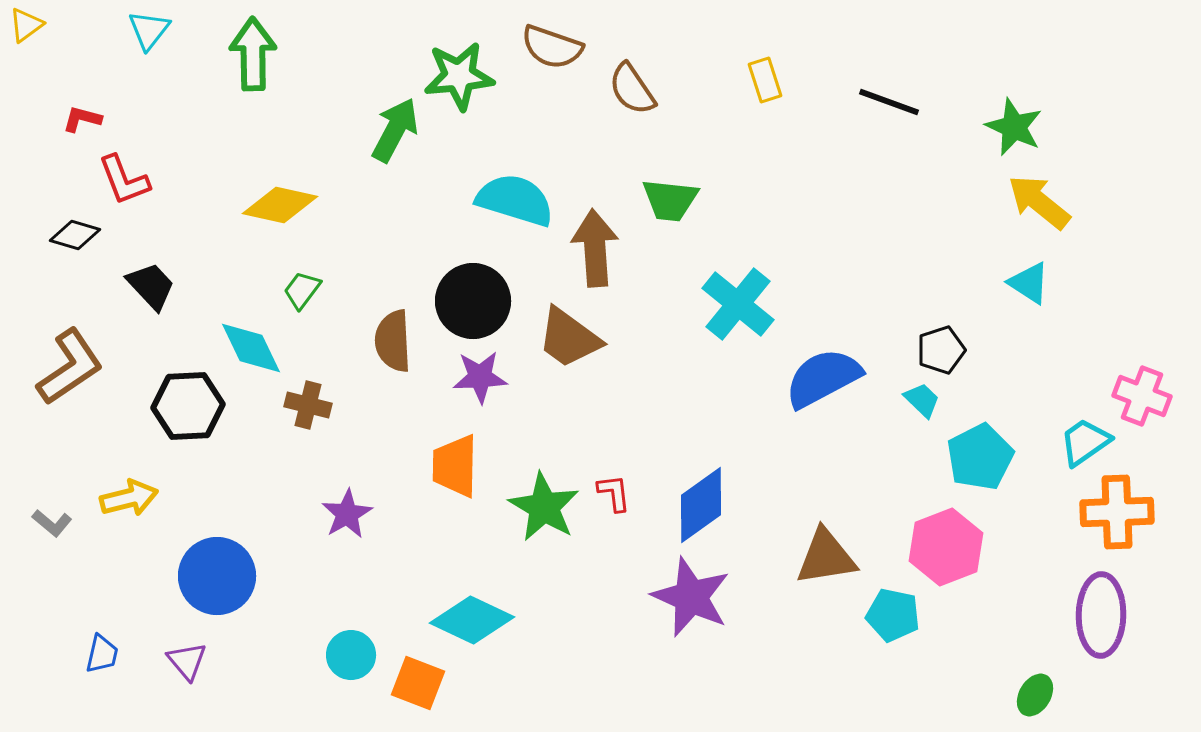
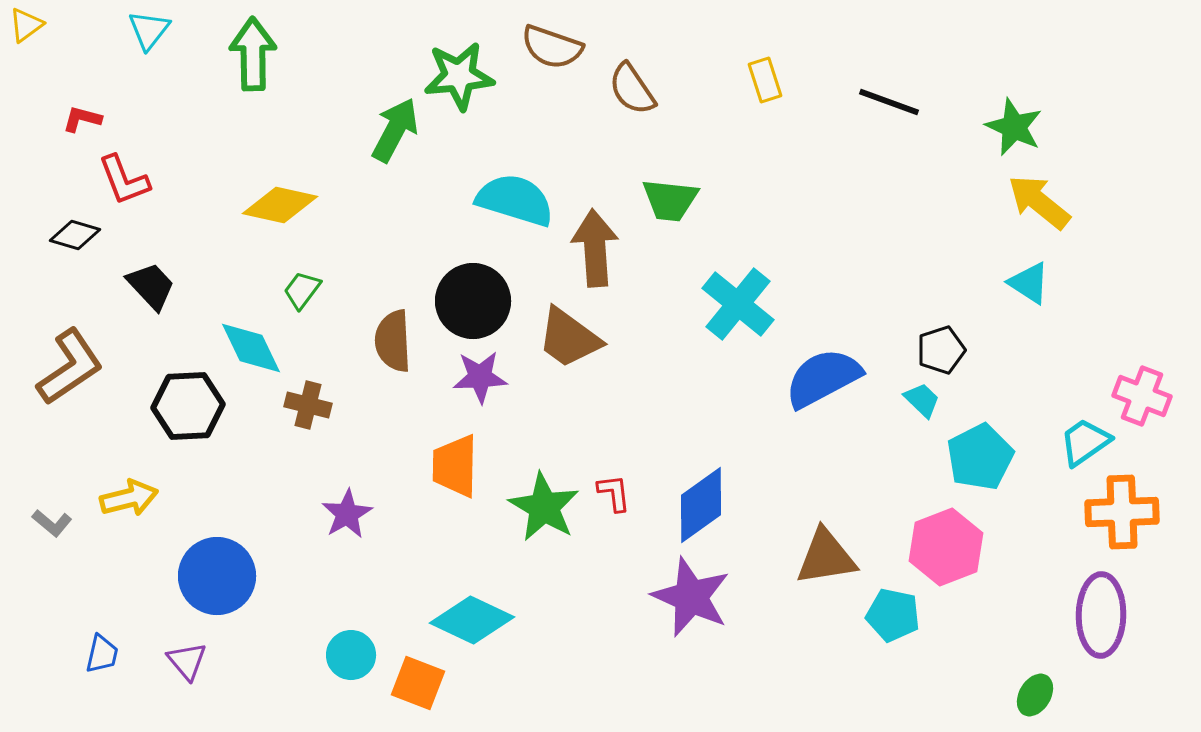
orange cross at (1117, 512): moved 5 px right
